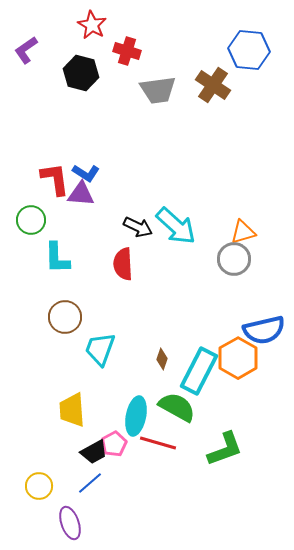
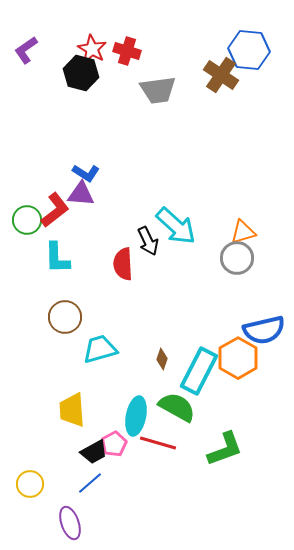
red star: moved 24 px down
brown cross: moved 8 px right, 10 px up
red L-shape: moved 31 px down; rotated 60 degrees clockwise
green circle: moved 4 px left
black arrow: moved 10 px right, 14 px down; rotated 40 degrees clockwise
gray circle: moved 3 px right, 1 px up
cyan trapezoid: rotated 54 degrees clockwise
yellow circle: moved 9 px left, 2 px up
